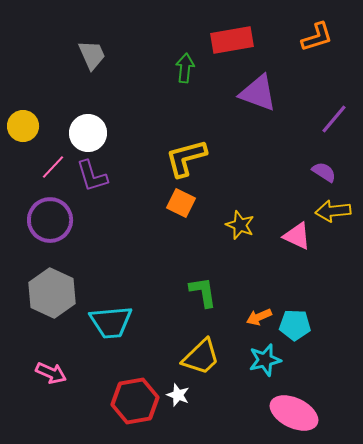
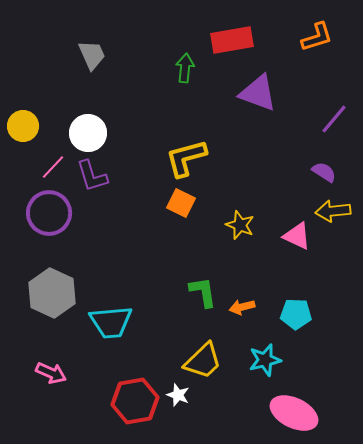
purple circle: moved 1 px left, 7 px up
orange arrow: moved 17 px left, 10 px up; rotated 10 degrees clockwise
cyan pentagon: moved 1 px right, 11 px up
yellow trapezoid: moved 2 px right, 4 px down
